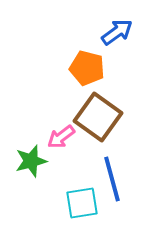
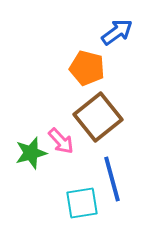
brown square: rotated 15 degrees clockwise
pink arrow: moved 4 px down; rotated 96 degrees counterclockwise
green star: moved 8 px up
